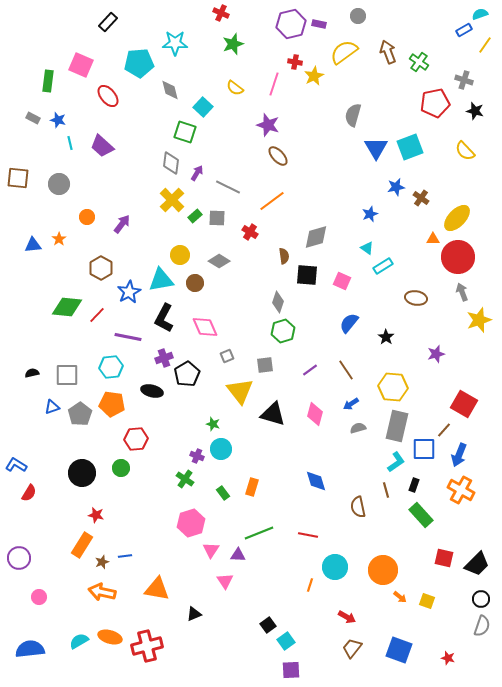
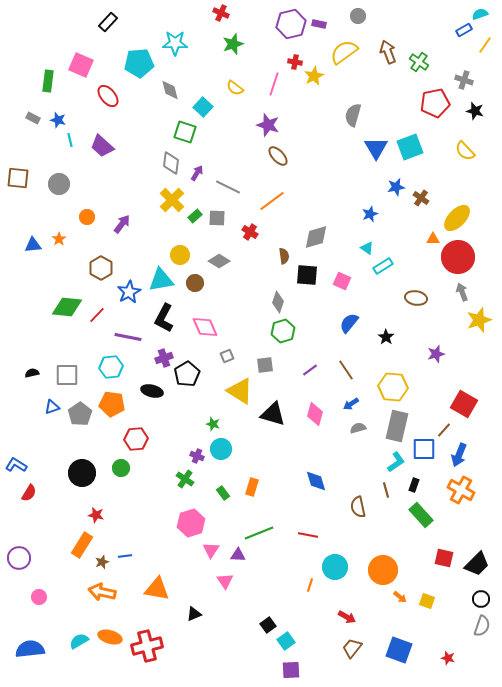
cyan line at (70, 143): moved 3 px up
yellow triangle at (240, 391): rotated 20 degrees counterclockwise
